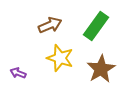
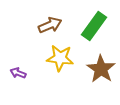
green rectangle: moved 2 px left
yellow star: rotated 12 degrees counterclockwise
brown star: rotated 8 degrees counterclockwise
